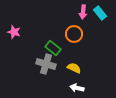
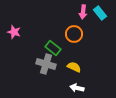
yellow semicircle: moved 1 px up
